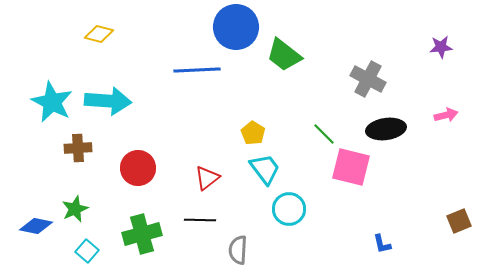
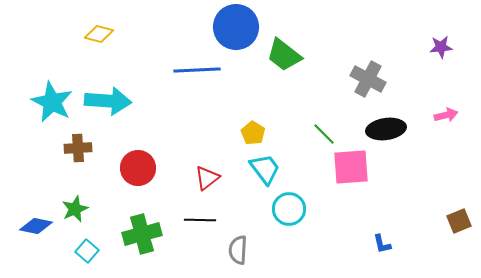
pink square: rotated 18 degrees counterclockwise
